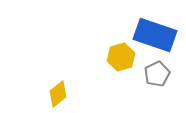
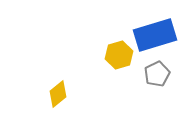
blue rectangle: rotated 36 degrees counterclockwise
yellow hexagon: moved 2 px left, 2 px up
